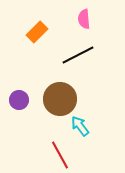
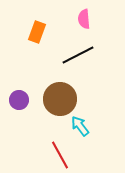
orange rectangle: rotated 25 degrees counterclockwise
